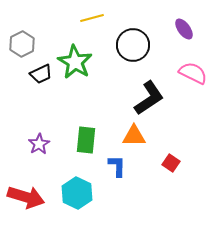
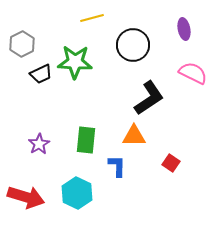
purple ellipse: rotated 25 degrees clockwise
green star: rotated 28 degrees counterclockwise
